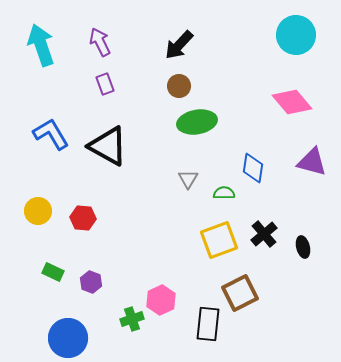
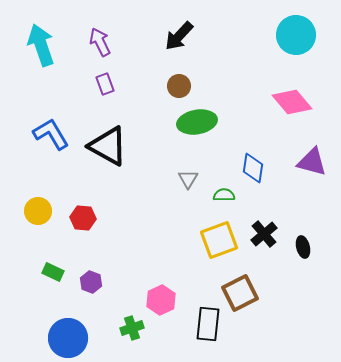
black arrow: moved 9 px up
green semicircle: moved 2 px down
green cross: moved 9 px down
